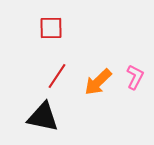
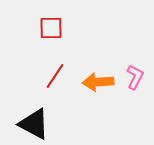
red line: moved 2 px left
orange arrow: rotated 40 degrees clockwise
black triangle: moved 9 px left, 7 px down; rotated 16 degrees clockwise
